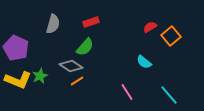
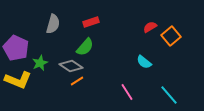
green star: moved 13 px up
